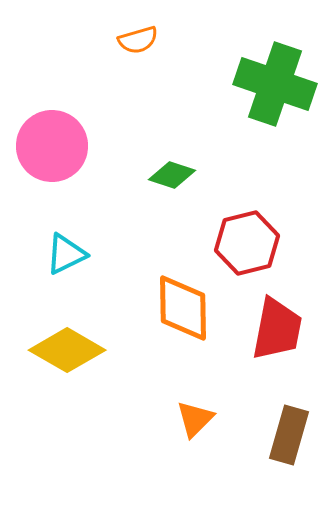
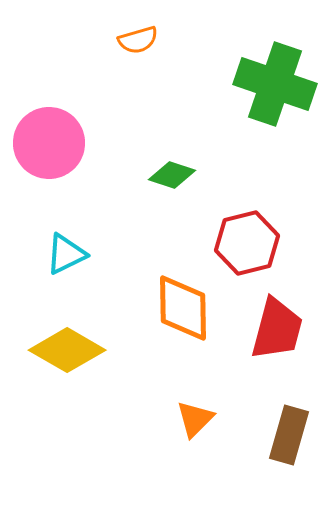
pink circle: moved 3 px left, 3 px up
red trapezoid: rotated 4 degrees clockwise
